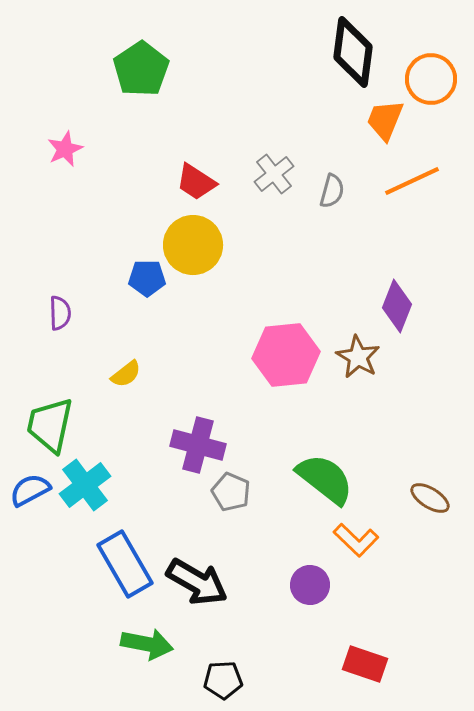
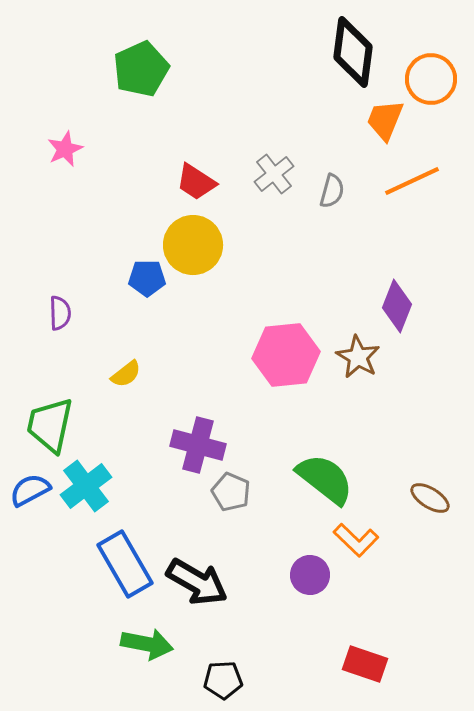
green pentagon: rotated 10 degrees clockwise
cyan cross: moved 1 px right, 1 px down
purple circle: moved 10 px up
